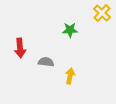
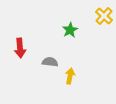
yellow cross: moved 2 px right, 3 px down
green star: rotated 28 degrees counterclockwise
gray semicircle: moved 4 px right
